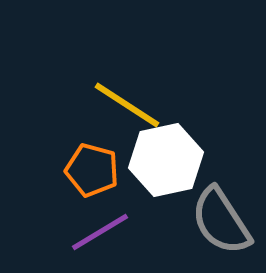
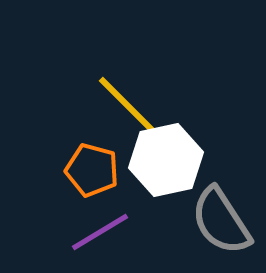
yellow line: rotated 12 degrees clockwise
